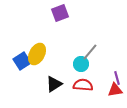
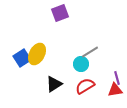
gray line: rotated 18 degrees clockwise
blue square: moved 3 px up
red semicircle: moved 2 px right, 1 px down; rotated 36 degrees counterclockwise
